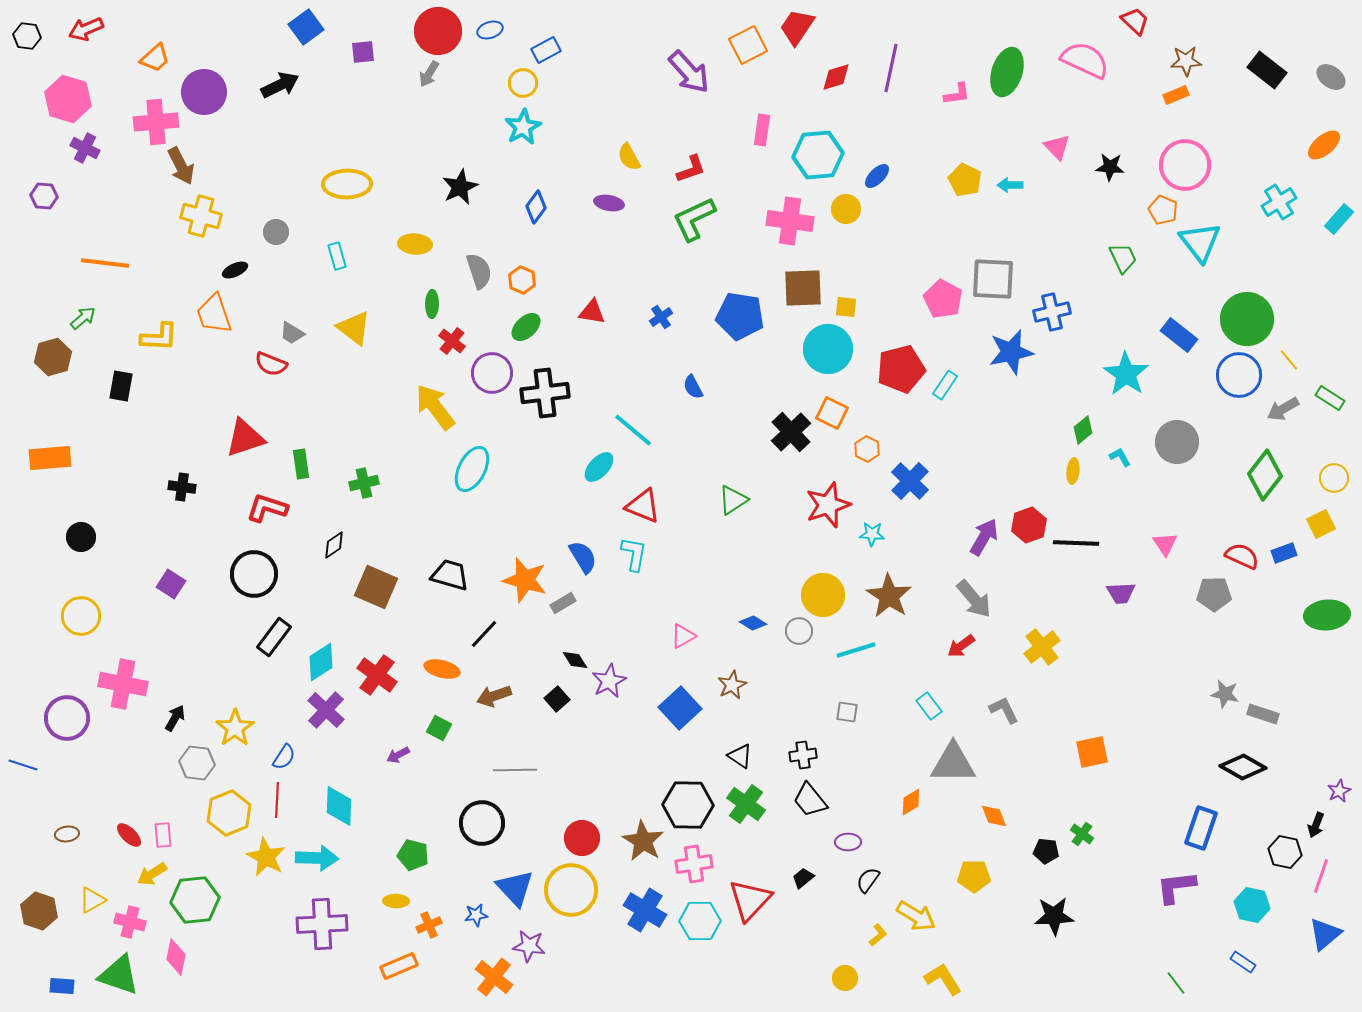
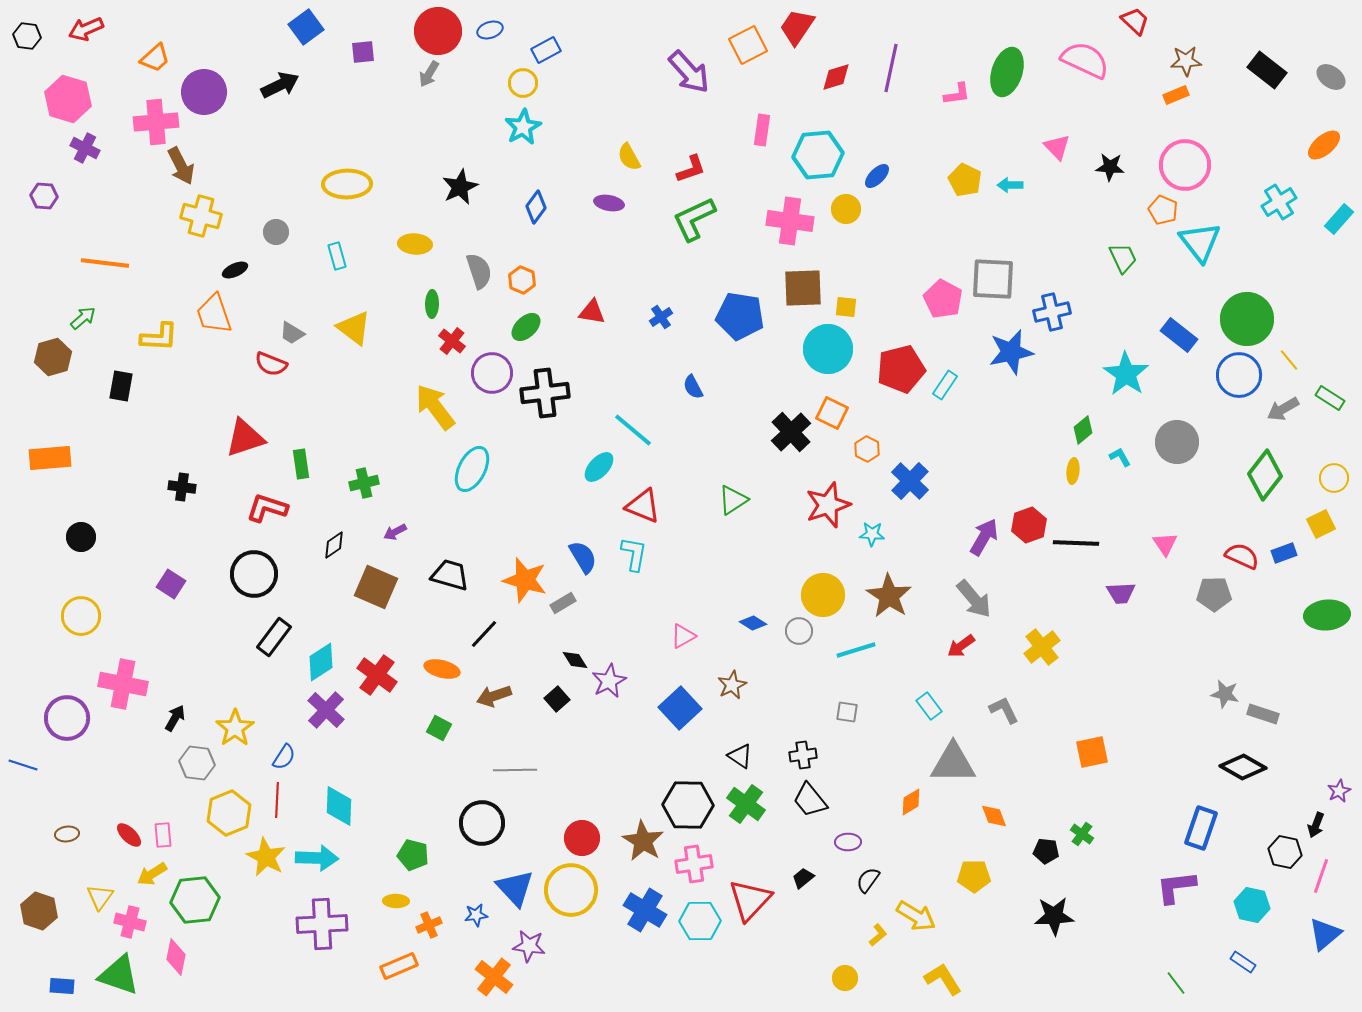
purple arrow at (398, 755): moved 3 px left, 223 px up
yellow triangle at (92, 900): moved 8 px right, 3 px up; rotated 24 degrees counterclockwise
